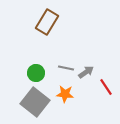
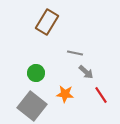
gray line: moved 9 px right, 15 px up
gray arrow: rotated 77 degrees clockwise
red line: moved 5 px left, 8 px down
gray square: moved 3 px left, 4 px down
